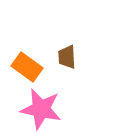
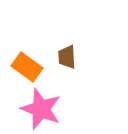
pink star: rotated 9 degrees clockwise
